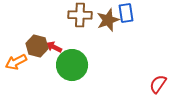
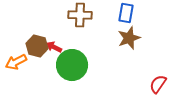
blue rectangle: rotated 18 degrees clockwise
brown star: moved 21 px right, 18 px down
